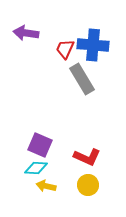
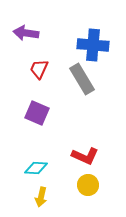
red trapezoid: moved 26 px left, 20 px down
purple square: moved 3 px left, 32 px up
red L-shape: moved 2 px left, 1 px up
yellow arrow: moved 5 px left, 11 px down; rotated 90 degrees counterclockwise
